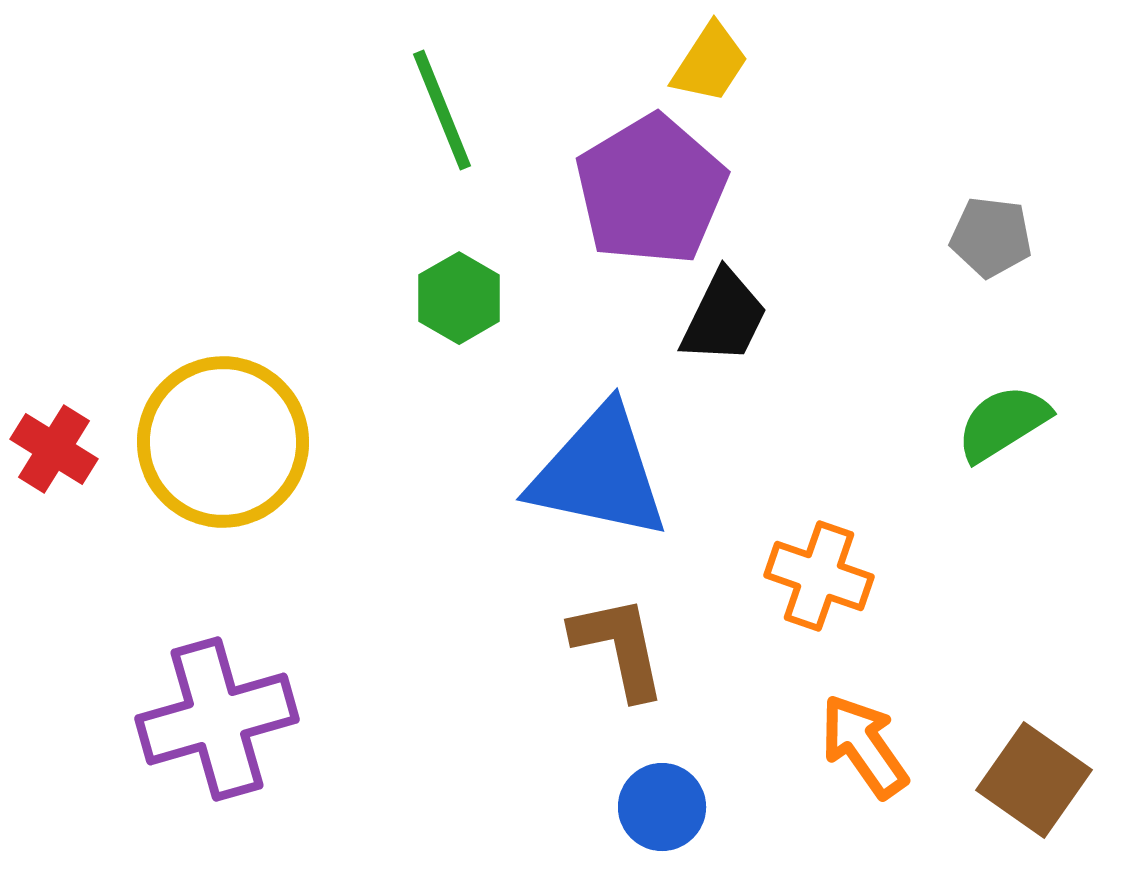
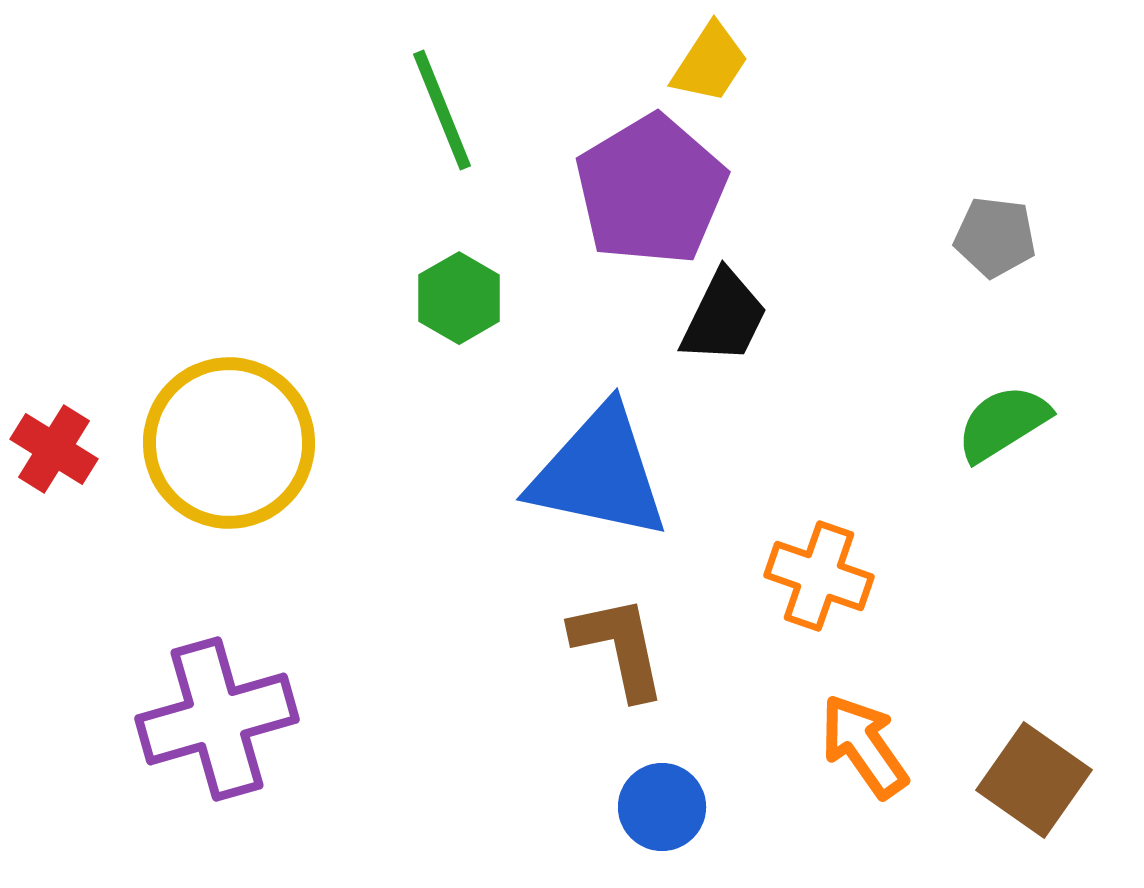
gray pentagon: moved 4 px right
yellow circle: moved 6 px right, 1 px down
